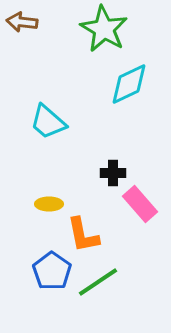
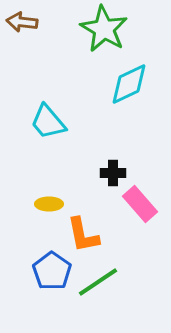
cyan trapezoid: rotated 9 degrees clockwise
